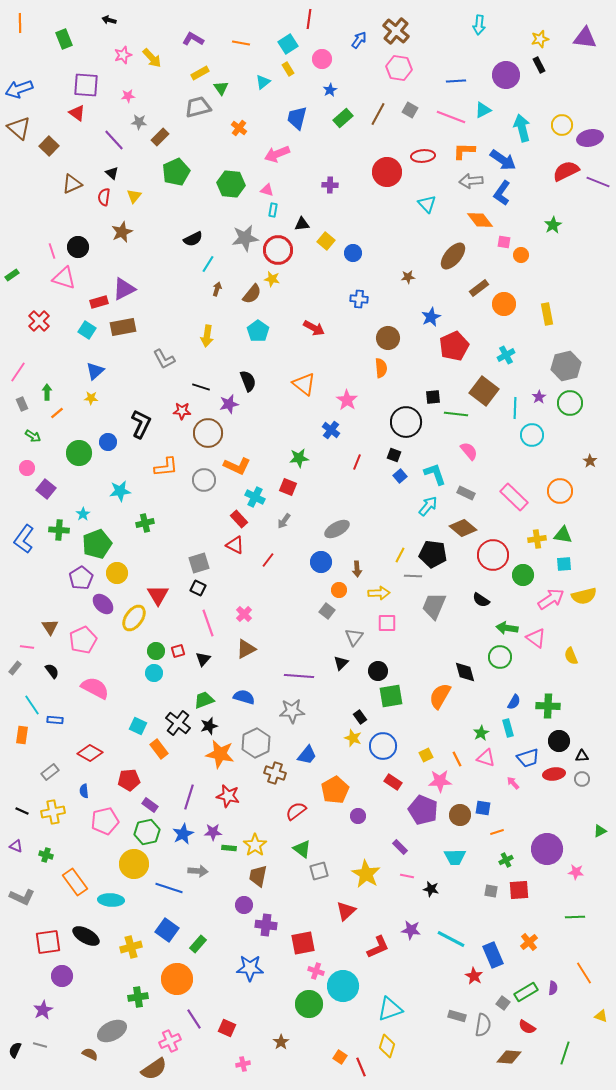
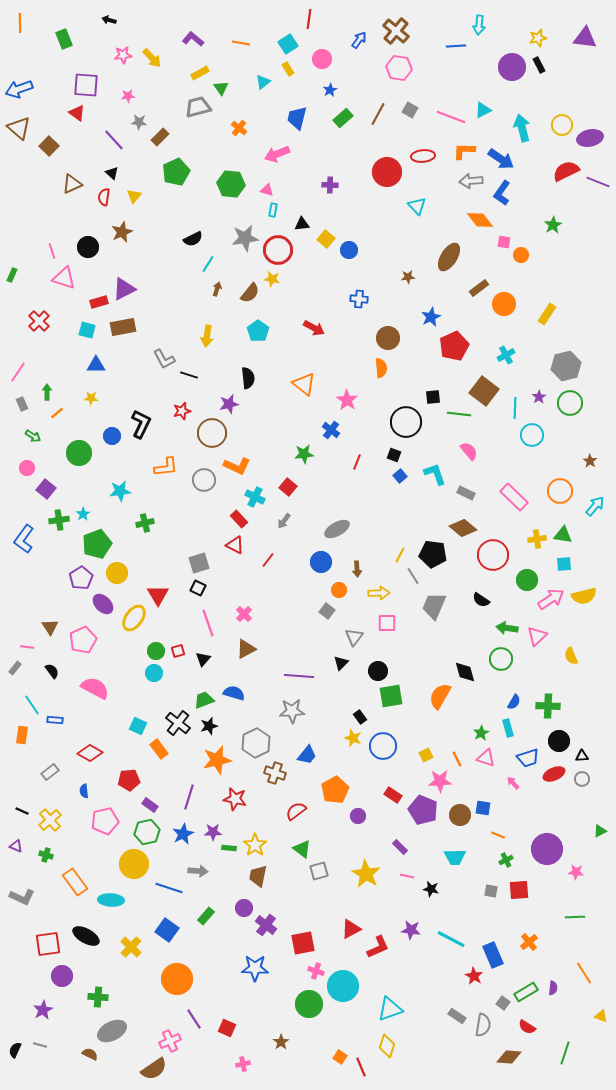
purple L-shape at (193, 39): rotated 10 degrees clockwise
yellow star at (540, 39): moved 2 px left, 1 px up
pink star at (123, 55): rotated 12 degrees clockwise
purple circle at (506, 75): moved 6 px right, 8 px up
blue line at (456, 81): moved 35 px up
blue arrow at (503, 160): moved 2 px left, 1 px up
cyan triangle at (427, 204): moved 10 px left, 2 px down
yellow square at (326, 241): moved 2 px up
black circle at (78, 247): moved 10 px right
blue circle at (353, 253): moved 4 px left, 3 px up
brown ellipse at (453, 256): moved 4 px left, 1 px down; rotated 8 degrees counterclockwise
green rectangle at (12, 275): rotated 32 degrees counterclockwise
brown semicircle at (252, 294): moved 2 px left, 1 px up
yellow rectangle at (547, 314): rotated 45 degrees clockwise
cyan square at (87, 330): rotated 18 degrees counterclockwise
blue triangle at (95, 371): moved 1 px right, 6 px up; rotated 42 degrees clockwise
black semicircle at (248, 381): moved 3 px up; rotated 15 degrees clockwise
black line at (201, 387): moved 12 px left, 12 px up
red star at (182, 411): rotated 18 degrees counterclockwise
green line at (456, 414): moved 3 px right
brown circle at (208, 433): moved 4 px right
blue circle at (108, 442): moved 4 px right, 6 px up
green star at (299, 458): moved 5 px right, 4 px up
red square at (288, 487): rotated 18 degrees clockwise
cyan arrow at (428, 506): moved 167 px right
green cross at (59, 530): moved 10 px up; rotated 12 degrees counterclockwise
green circle at (523, 575): moved 4 px right, 5 px down
gray line at (413, 576): rotated 54 degrees clockwise
pink triangle at (536, 638): moved 1 px right, 2 px up; rotated 40 degrees clockwise
green circle at (500, 657): moved 1 px right, 2 px down
blue semicircle at (244, 697): moved 10 px left, 4 px up
orange star at (220, 754): moved 3 px left, 6 px down; rotated 24 degrees counterclockwise
red ellipse at (554, 774): rotated 15 degrees counterclockwise
red rectangle at (393, 782): moved 13 px down
red star at (228, 796): moved 7 px right, 3 px down
yellow cross at (53, 812): moved 3 px left, 8 px down; rotated 30 degrees counterclockwise
orange line at (497, 832): moved 1 px right, 3 px down; rotated 40 degrees clockwise
purple circle at (244, 905): moved 3 px down
red triangle at (346, 911): moved 5 px right, 18 px down; rotated 15 degrees clockwise
purple cross at (266, 925): rotated 30 degrees clockwise
red square at (48, 942): moved 2 px down
green rectangle at (198, 944): moved 8 px right, 28 px up
yellow cross at (131, 947): rotated 30 degrees counterclockwise
blue star at (250, 968): moved 5 px right
green cross at (138, 997): moved 40 px left; rotated 12 degrees clockwise
gray rectangle at (457, 1016): rotated 18 degrees clockwise
